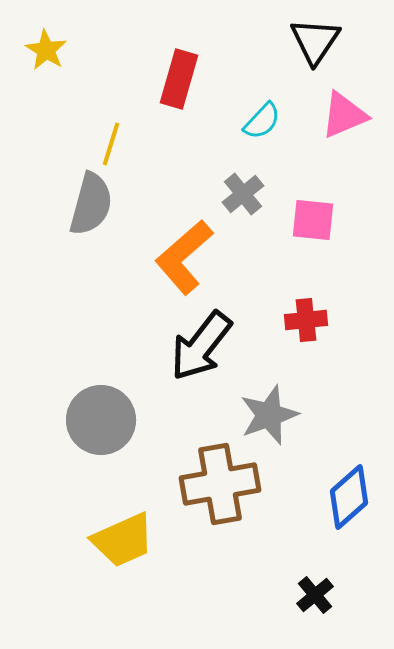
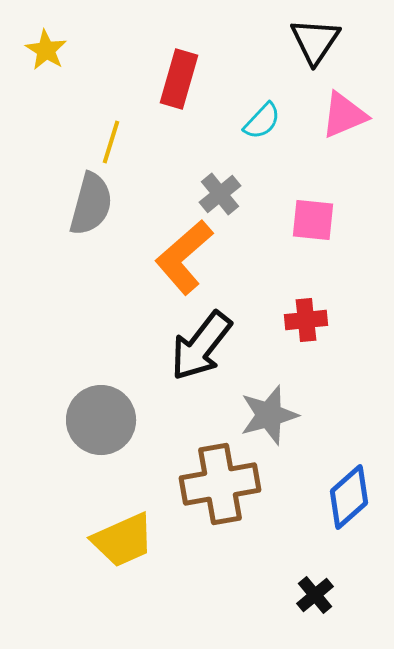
yellow line: moved 2 px up
gray cross: moved 23 px left
gray star: rotated 4 degrees clockwise
